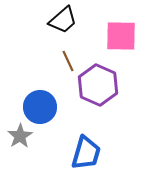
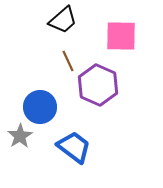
blue trapezoid: moved 12 px left, 6 px up; rotated 69 degrees counterclockwise
